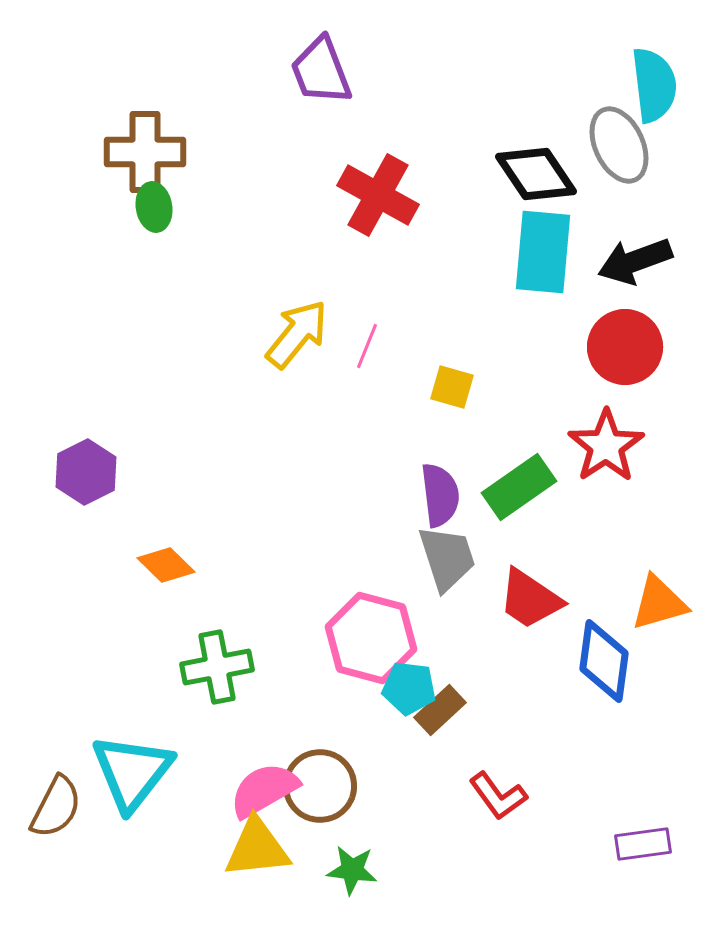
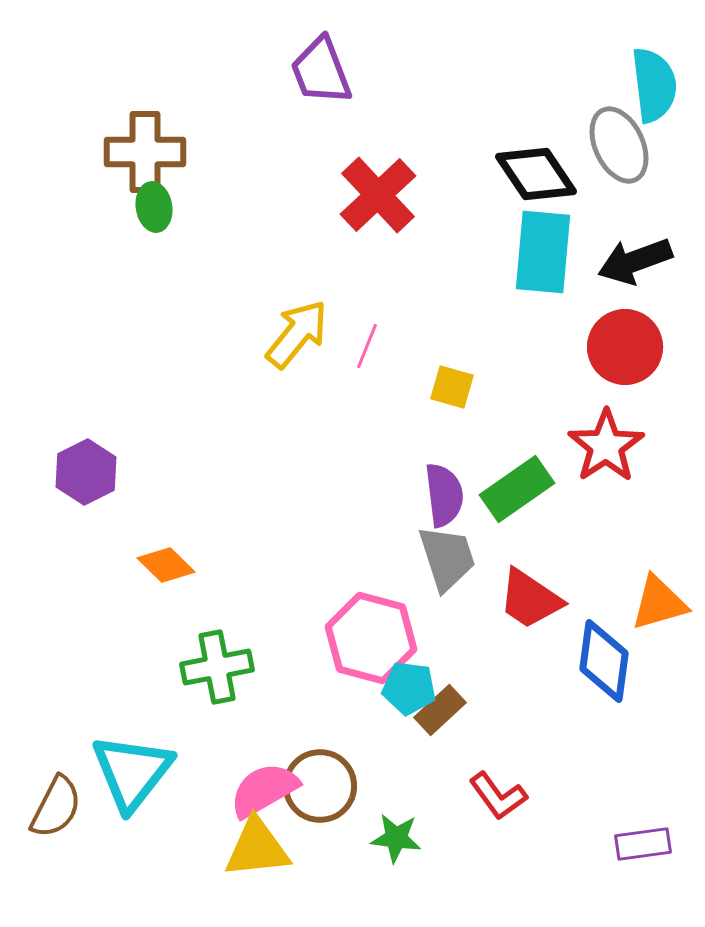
red cross: rotated 18 degrees clockwise
green rectangle: moved 2 px left, 2 px down
purple semicircle: moved 4 px right
green star: moved 44 px right, 32 px up
